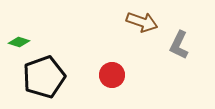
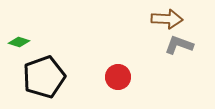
brown arrow: moved 25 px right, 3 px up; rotated 16 degrees counterclockwise
gray L-shape: rotated 84 degrees clockwise
red circle: moved 6 px right, 2 px down
